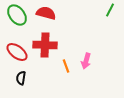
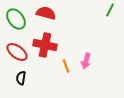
green ellipse: moved 1 px left, 4 px down
red cross: rotated 10 degrees clockwise
